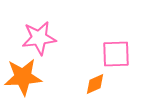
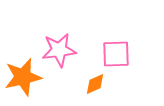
pink star: moved 20 px right, 12 px down
orange star: rotated 9 degrees counterclockwise
